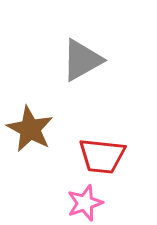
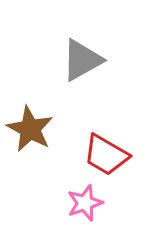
red trapezoid: moved 4 px right, 1 px up; rotated 24 degrees clockwise
